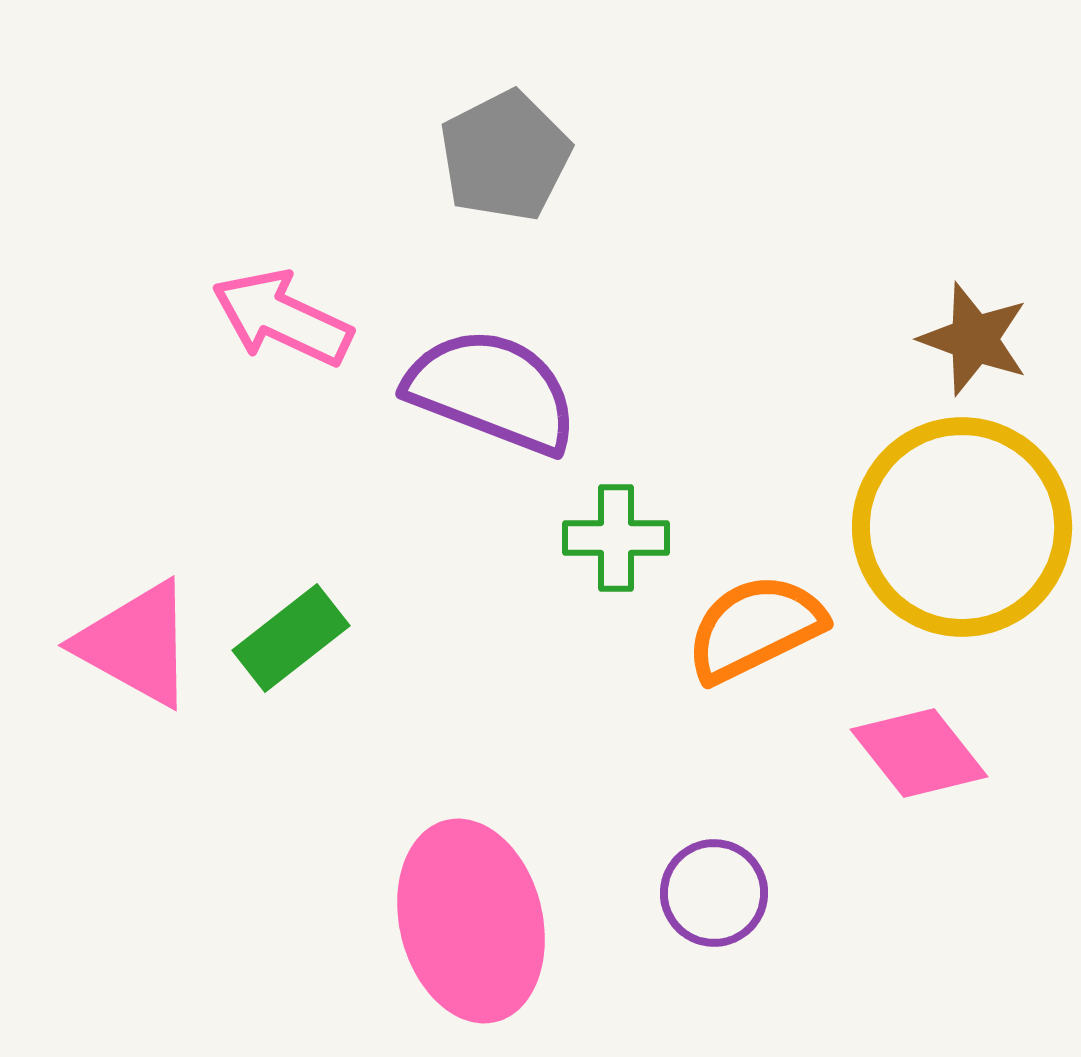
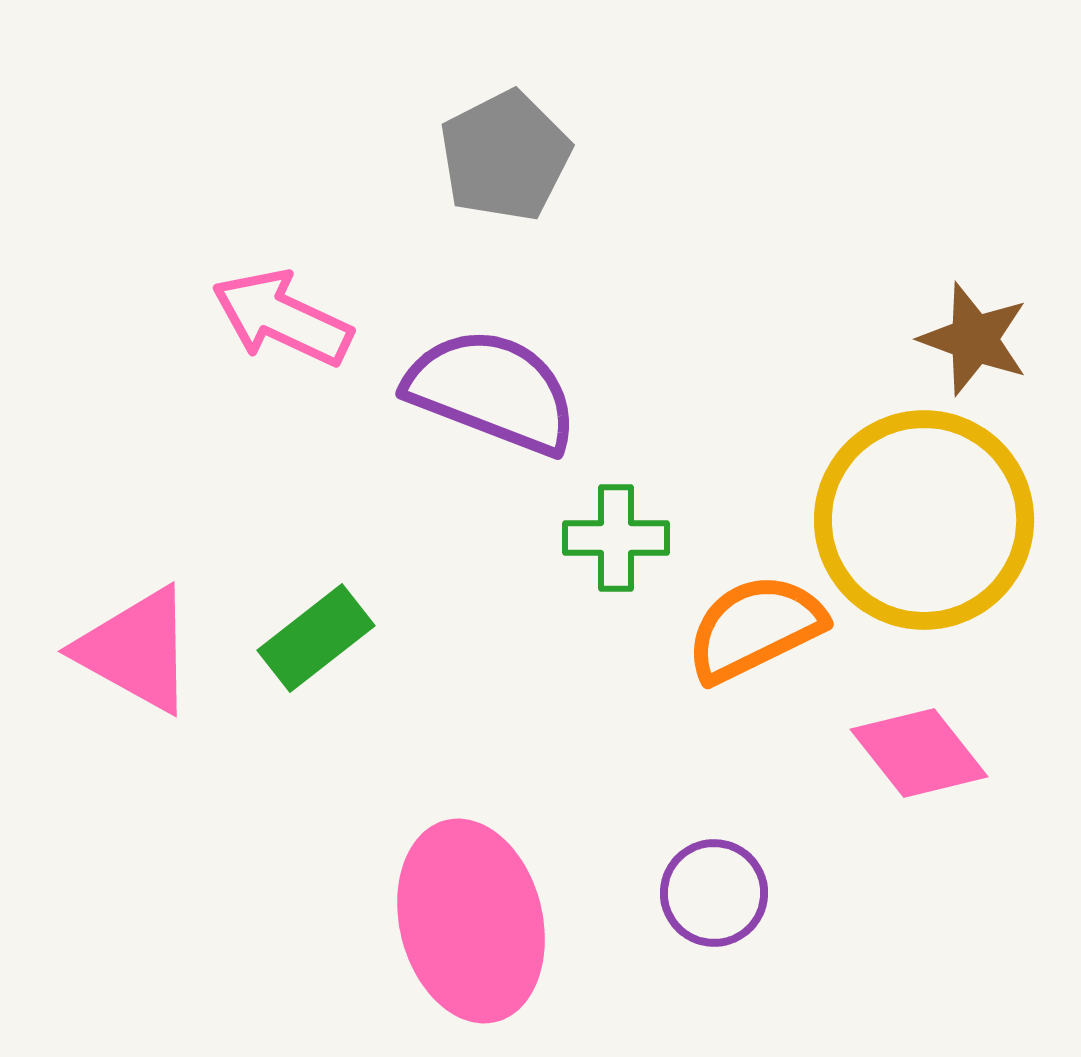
yellow circle: moved 38 px left, 7 px up
green rectangle: moved 25 px right
pink triangle: moved 6 px down
